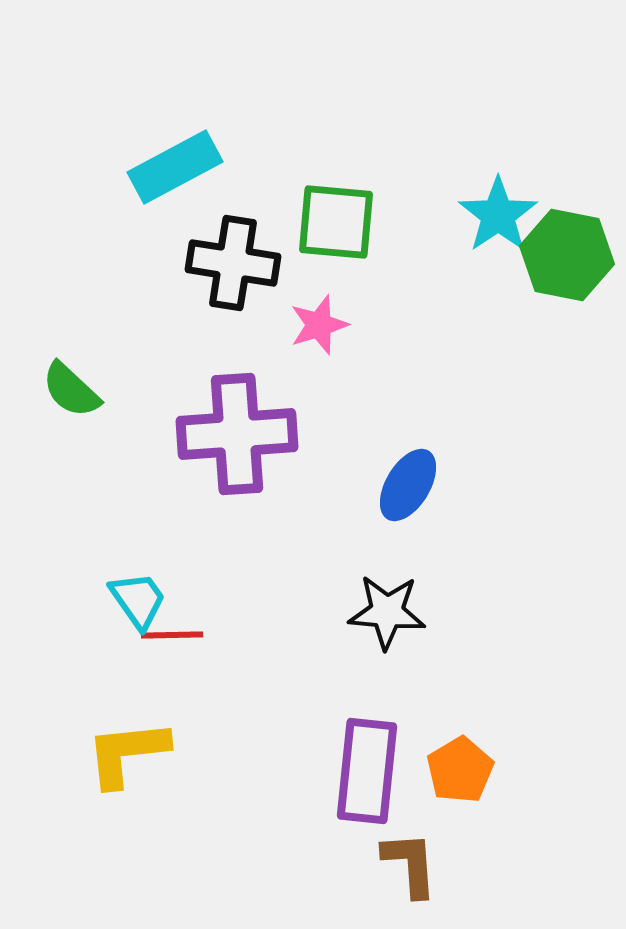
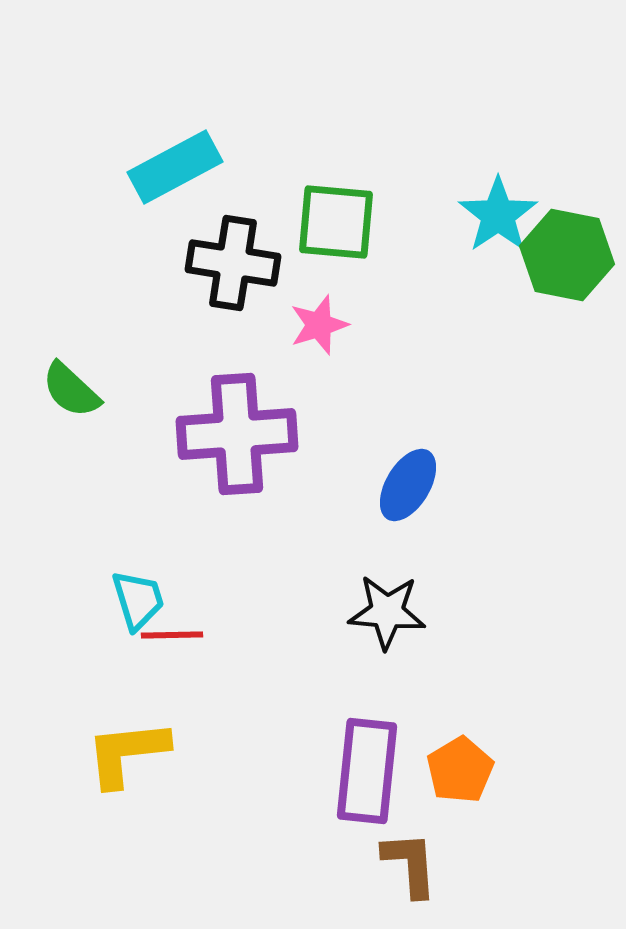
cyan trapezoid: rotated 18 degrees clockwise
